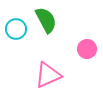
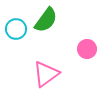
green semicircle: rotated 64 degrees clockwise
pink triangle: moved 2 px left, 1 px up; rotated 12 degrees counterclockwise
